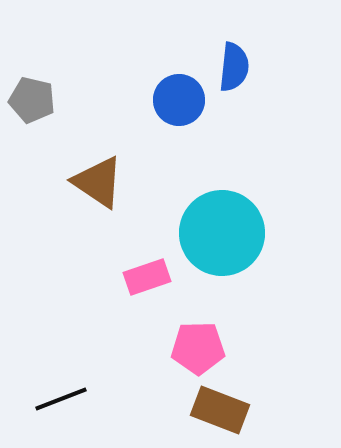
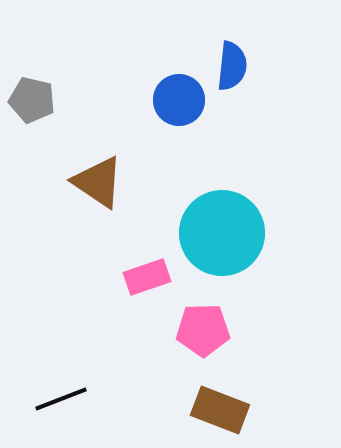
blue semicircle: moved 2 px left, 1 px up
pink pentagon: moved 5 px right, 18 px up
